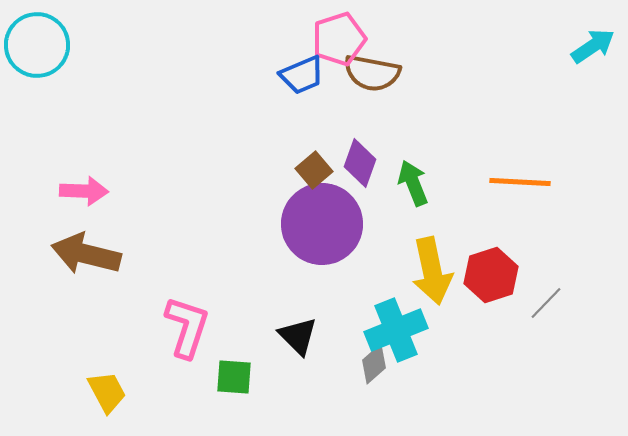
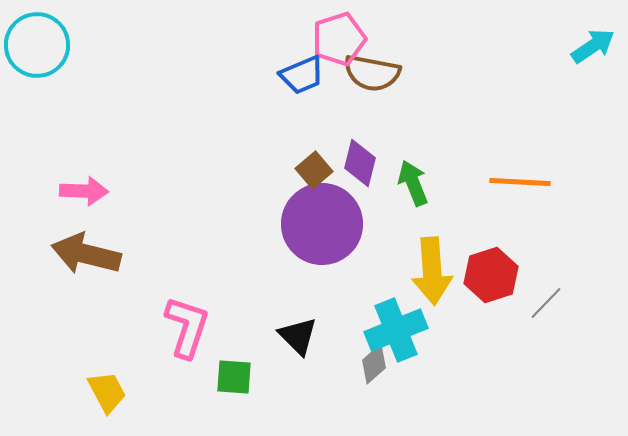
purple diamond: rotated 6 degrees counterclockwise
yellow arrow: rotated 8 degrees clockwise
